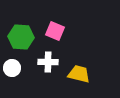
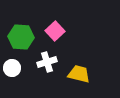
pink square: rotated 24 degrees clockwise
white cross: moved 1 px left; rotated 18 degrees counterclockwise
